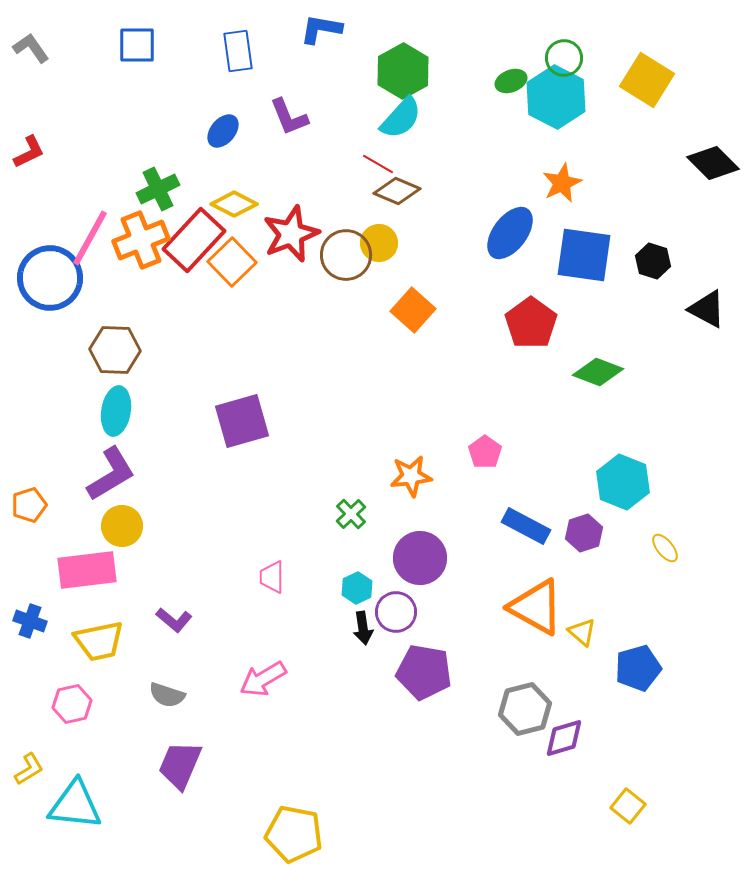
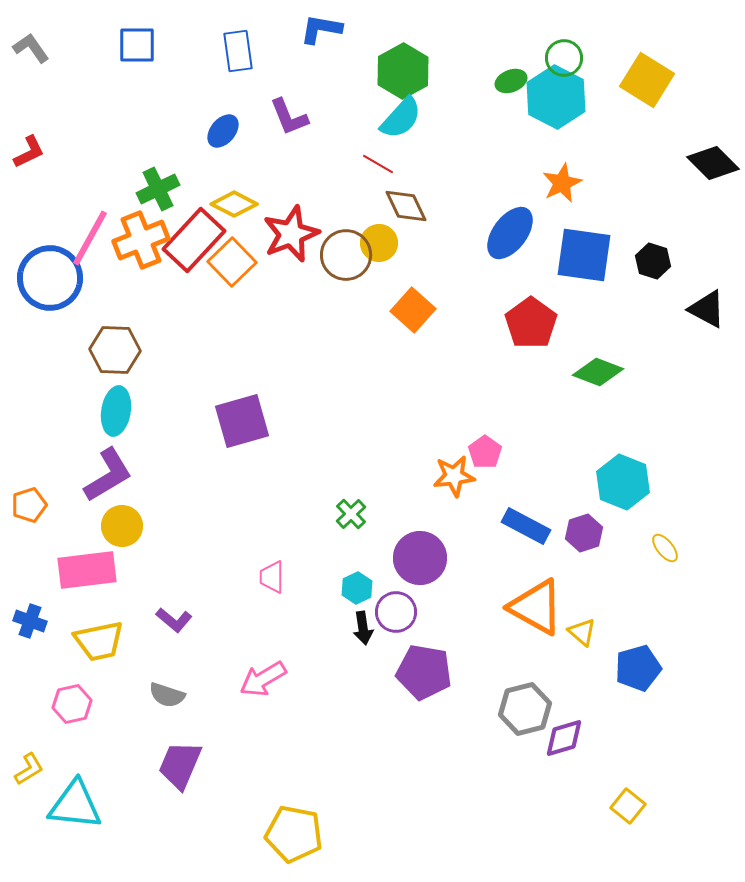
brown diamond at (397, 191): moved 9 px right, 15 px down; rotated 42 degrees clockwise
purple L-shape at (111, 474): moved 3 px left, 1 px down
orange star at (411, 476): moved 43 px right
